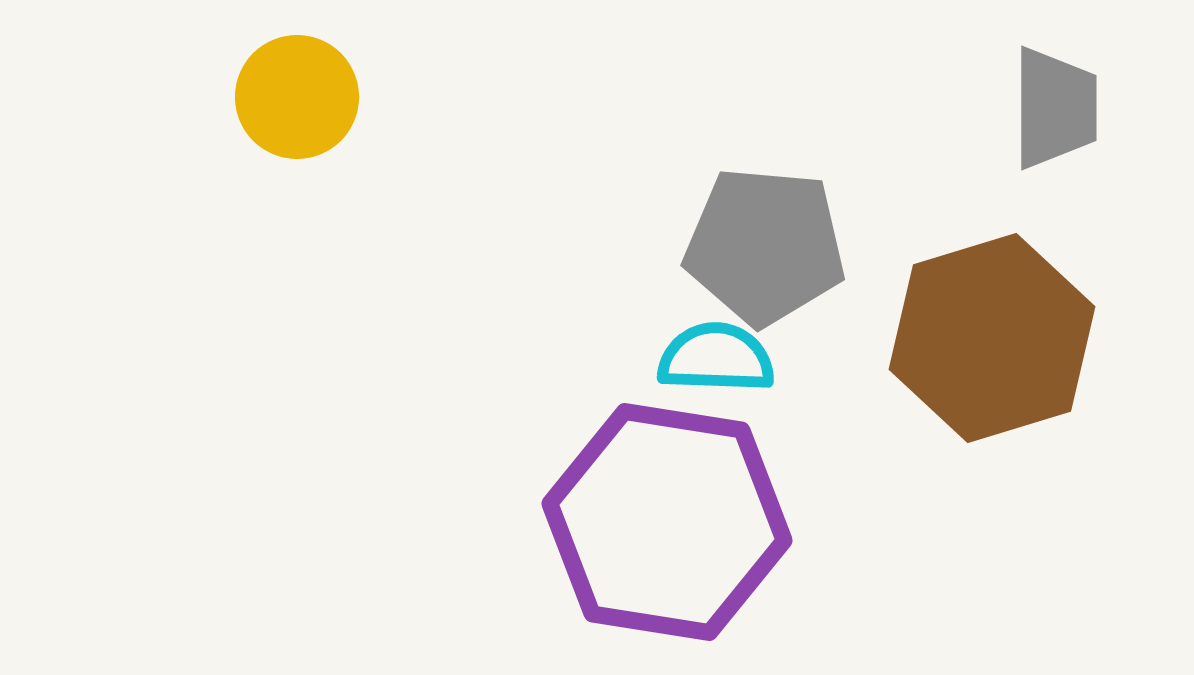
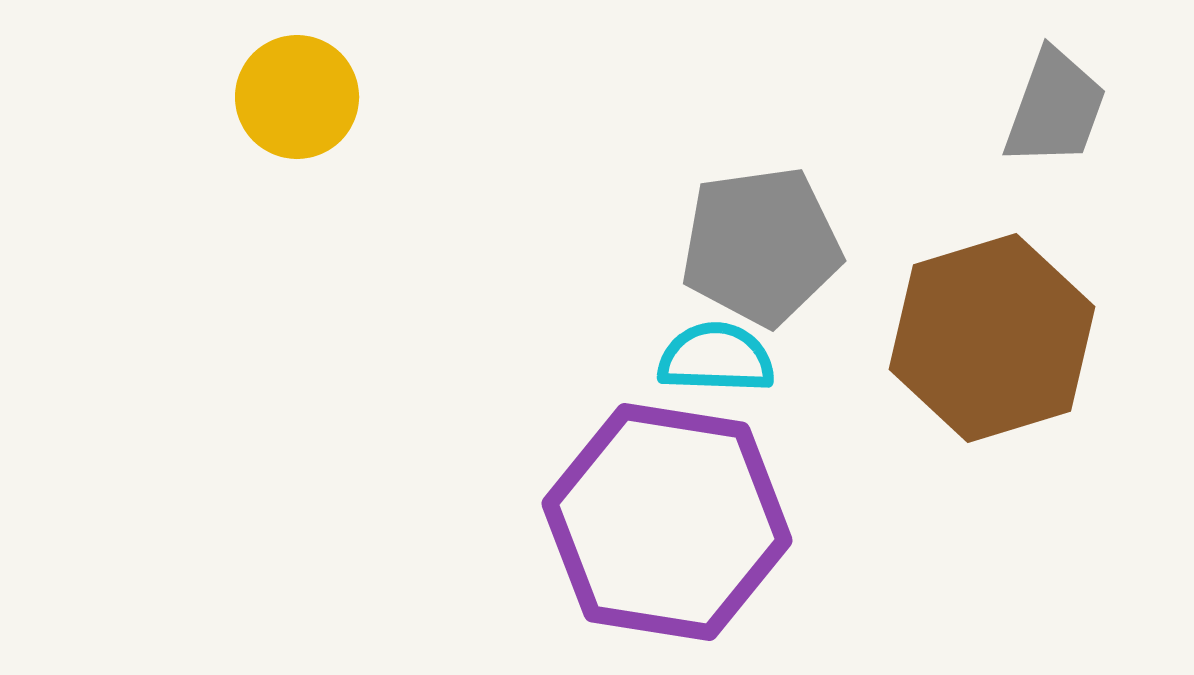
gray trapezoid: rotated 20 degrees clockwise
gray pentagon: moved 4 px left; rotated 13 degrees counterclockwise
